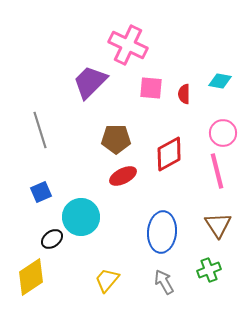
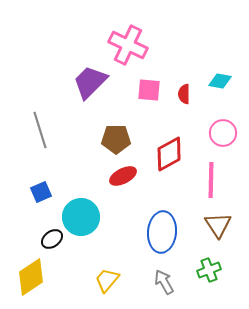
pink square: moved 2 px left, 2 px down
pink line: moved 6 px left, 9 px down; rotated 15 degrees clockwise
